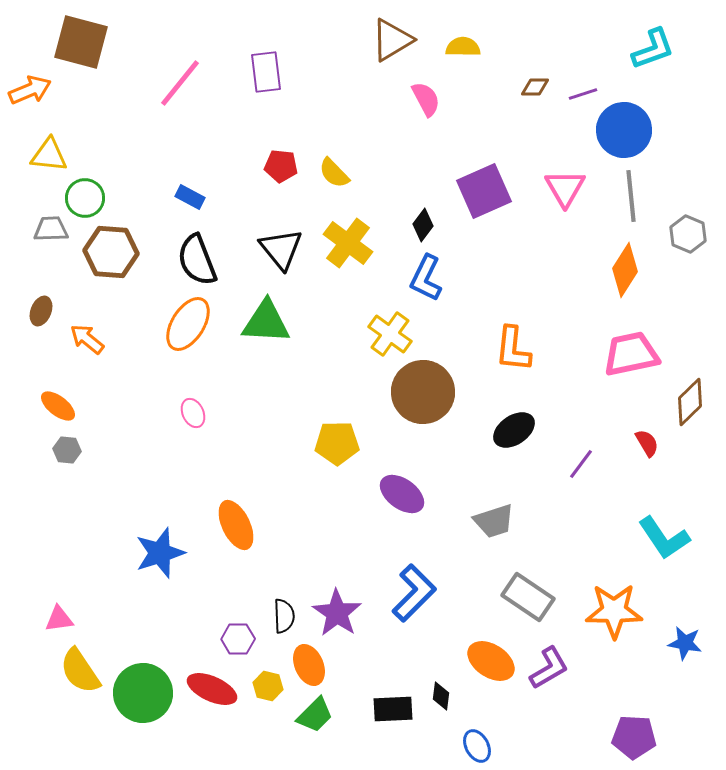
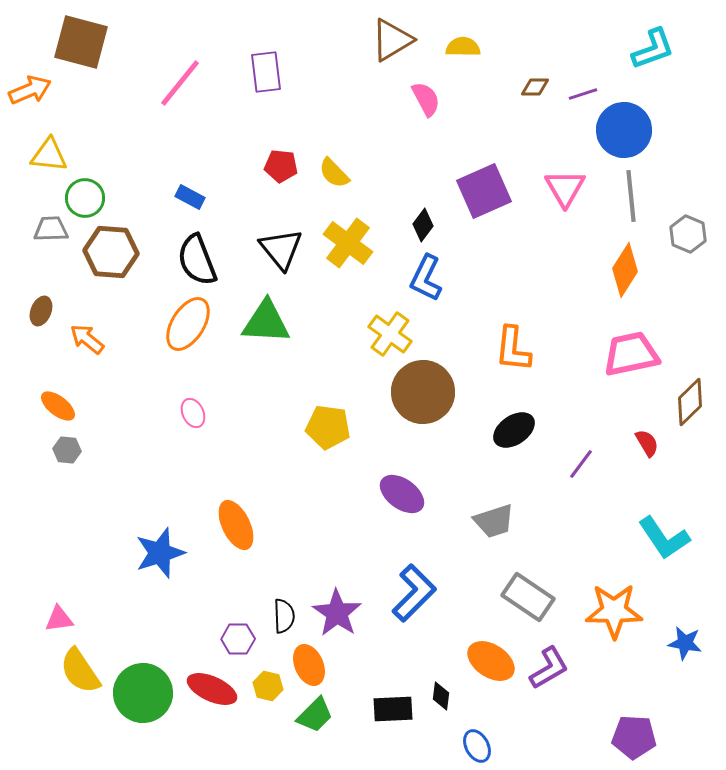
yellow pentagon at (337, 443): moved 9 px left, 16 px up; rotated 9 degrees clockwise
